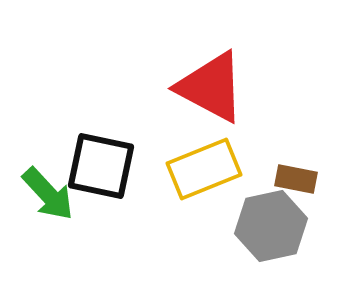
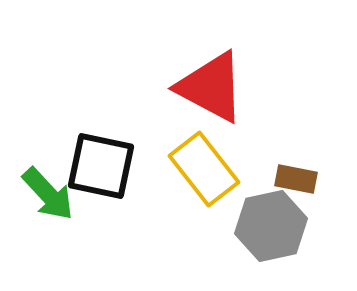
yellow rectangle: rotated 74 degrees clockwise
